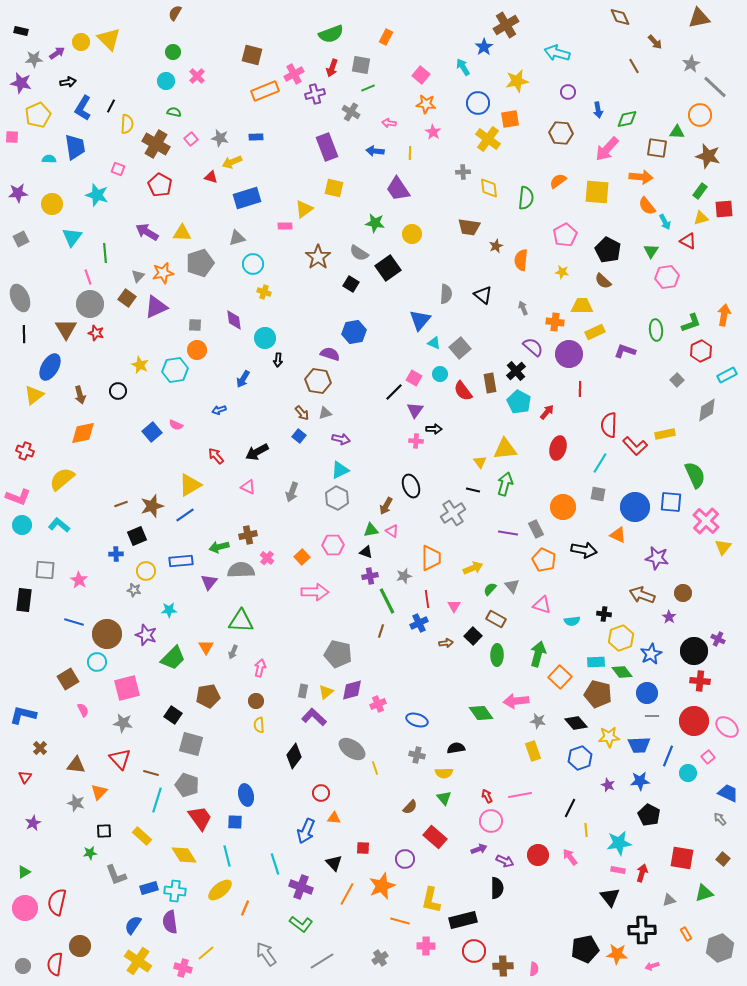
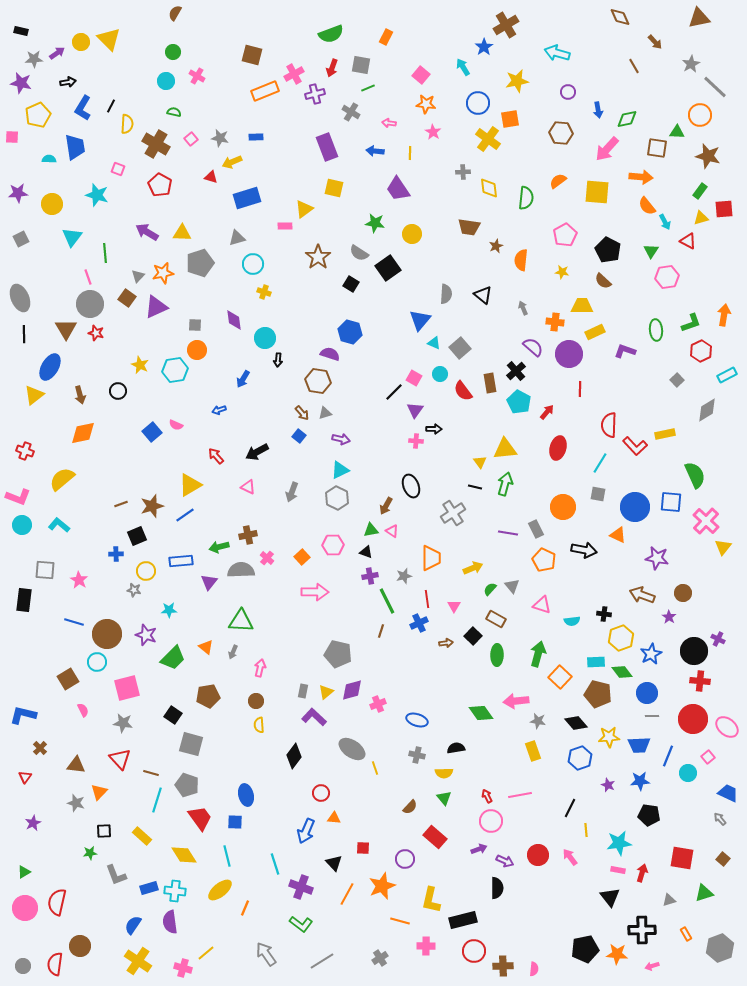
pink cross at (197, 76): rotated 14 degrees counterclockwise
blue hexagon at (354, 332): moved 4 px left; rotated 25 degrees clockwise
black line at (473, 490): moved 2 px right, 3 px up
orange triangle at (206, 647): rotated 21 degrees counterclockwise
red circle at (694, 721): moved 1 px left, 2 px up
black pentagon at (649, 815): rotated 20 degrees counterclockwise
